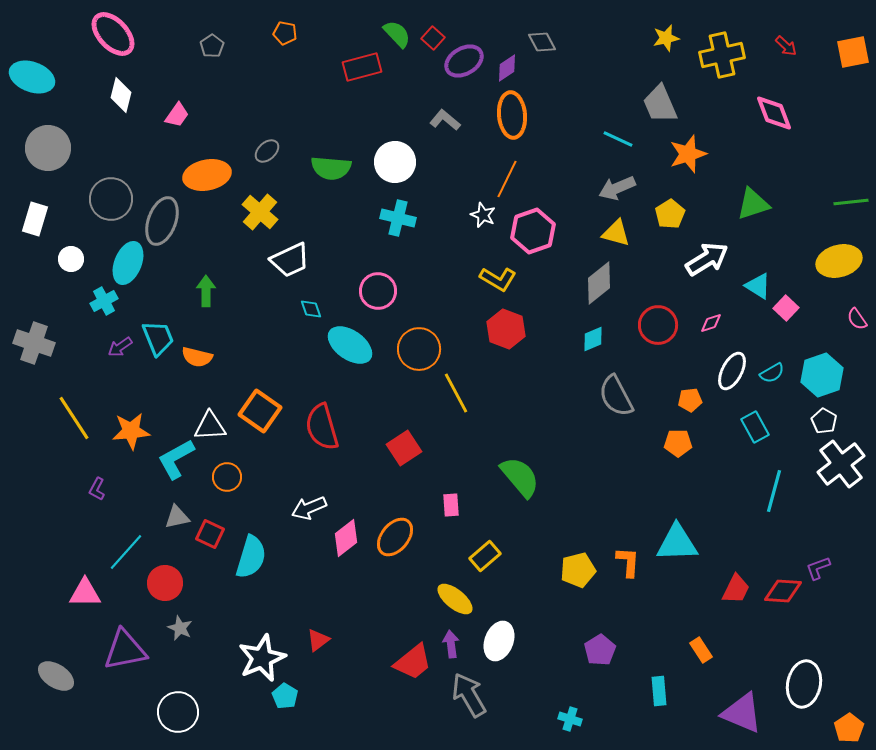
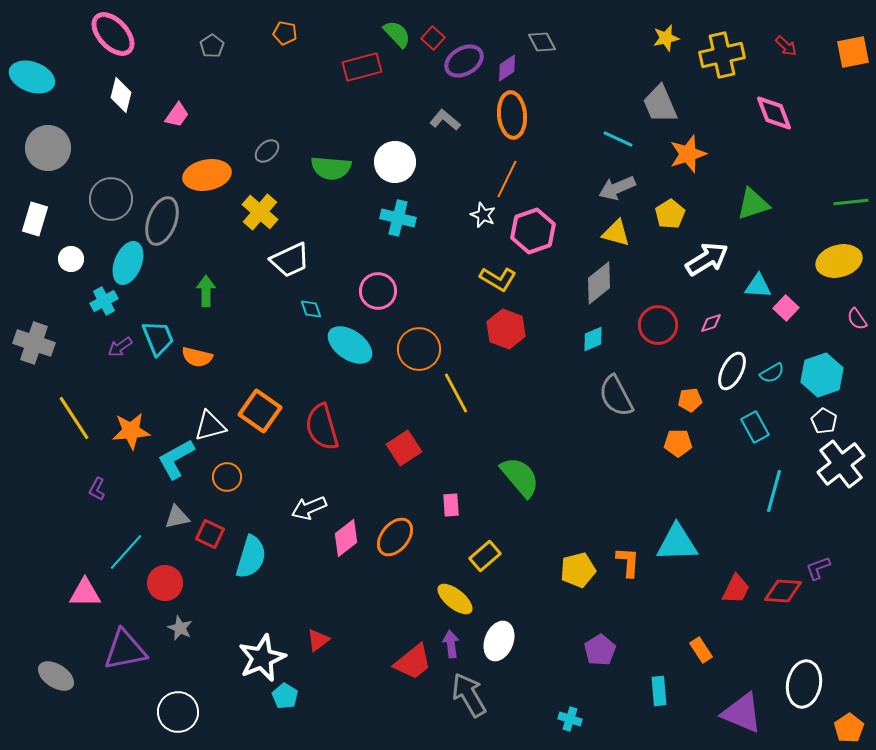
cyan triangle at (758, 286): rotated 28 degrees counterclockwise
white triangle at (210, 426): rotated 12 degrees counterclockwise
